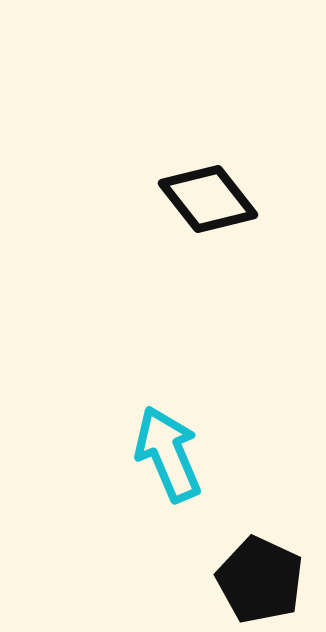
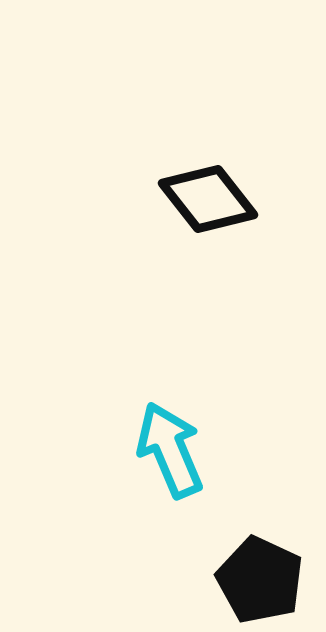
cyan arrow: moved 2 px right, 4 px up
